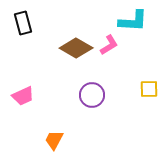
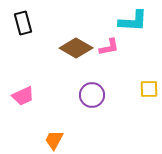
pink L-shape: moved 2 px down; rotated 20 degrees clockwise
